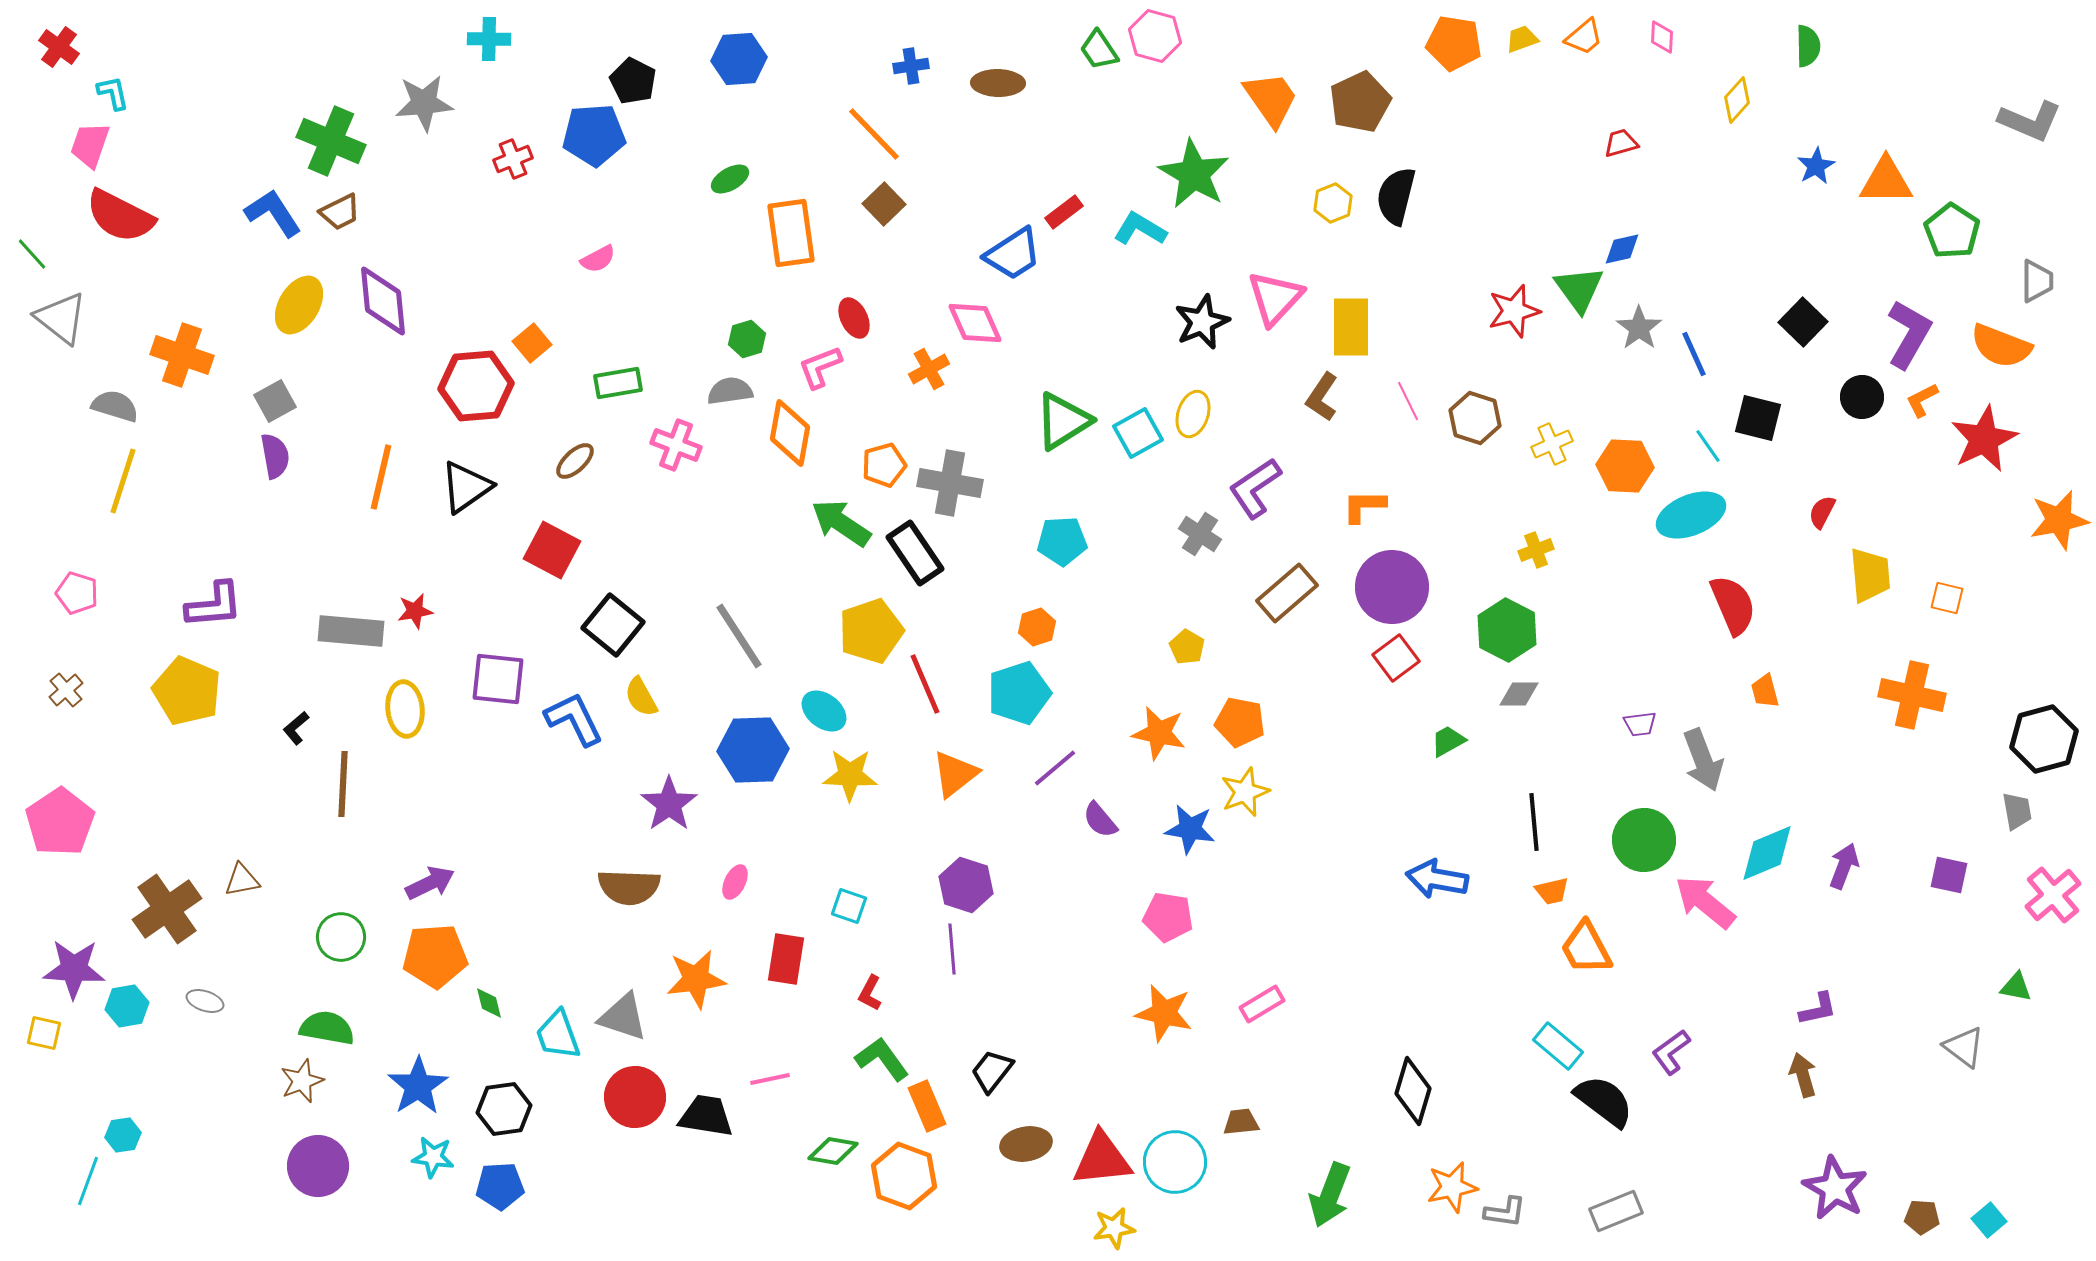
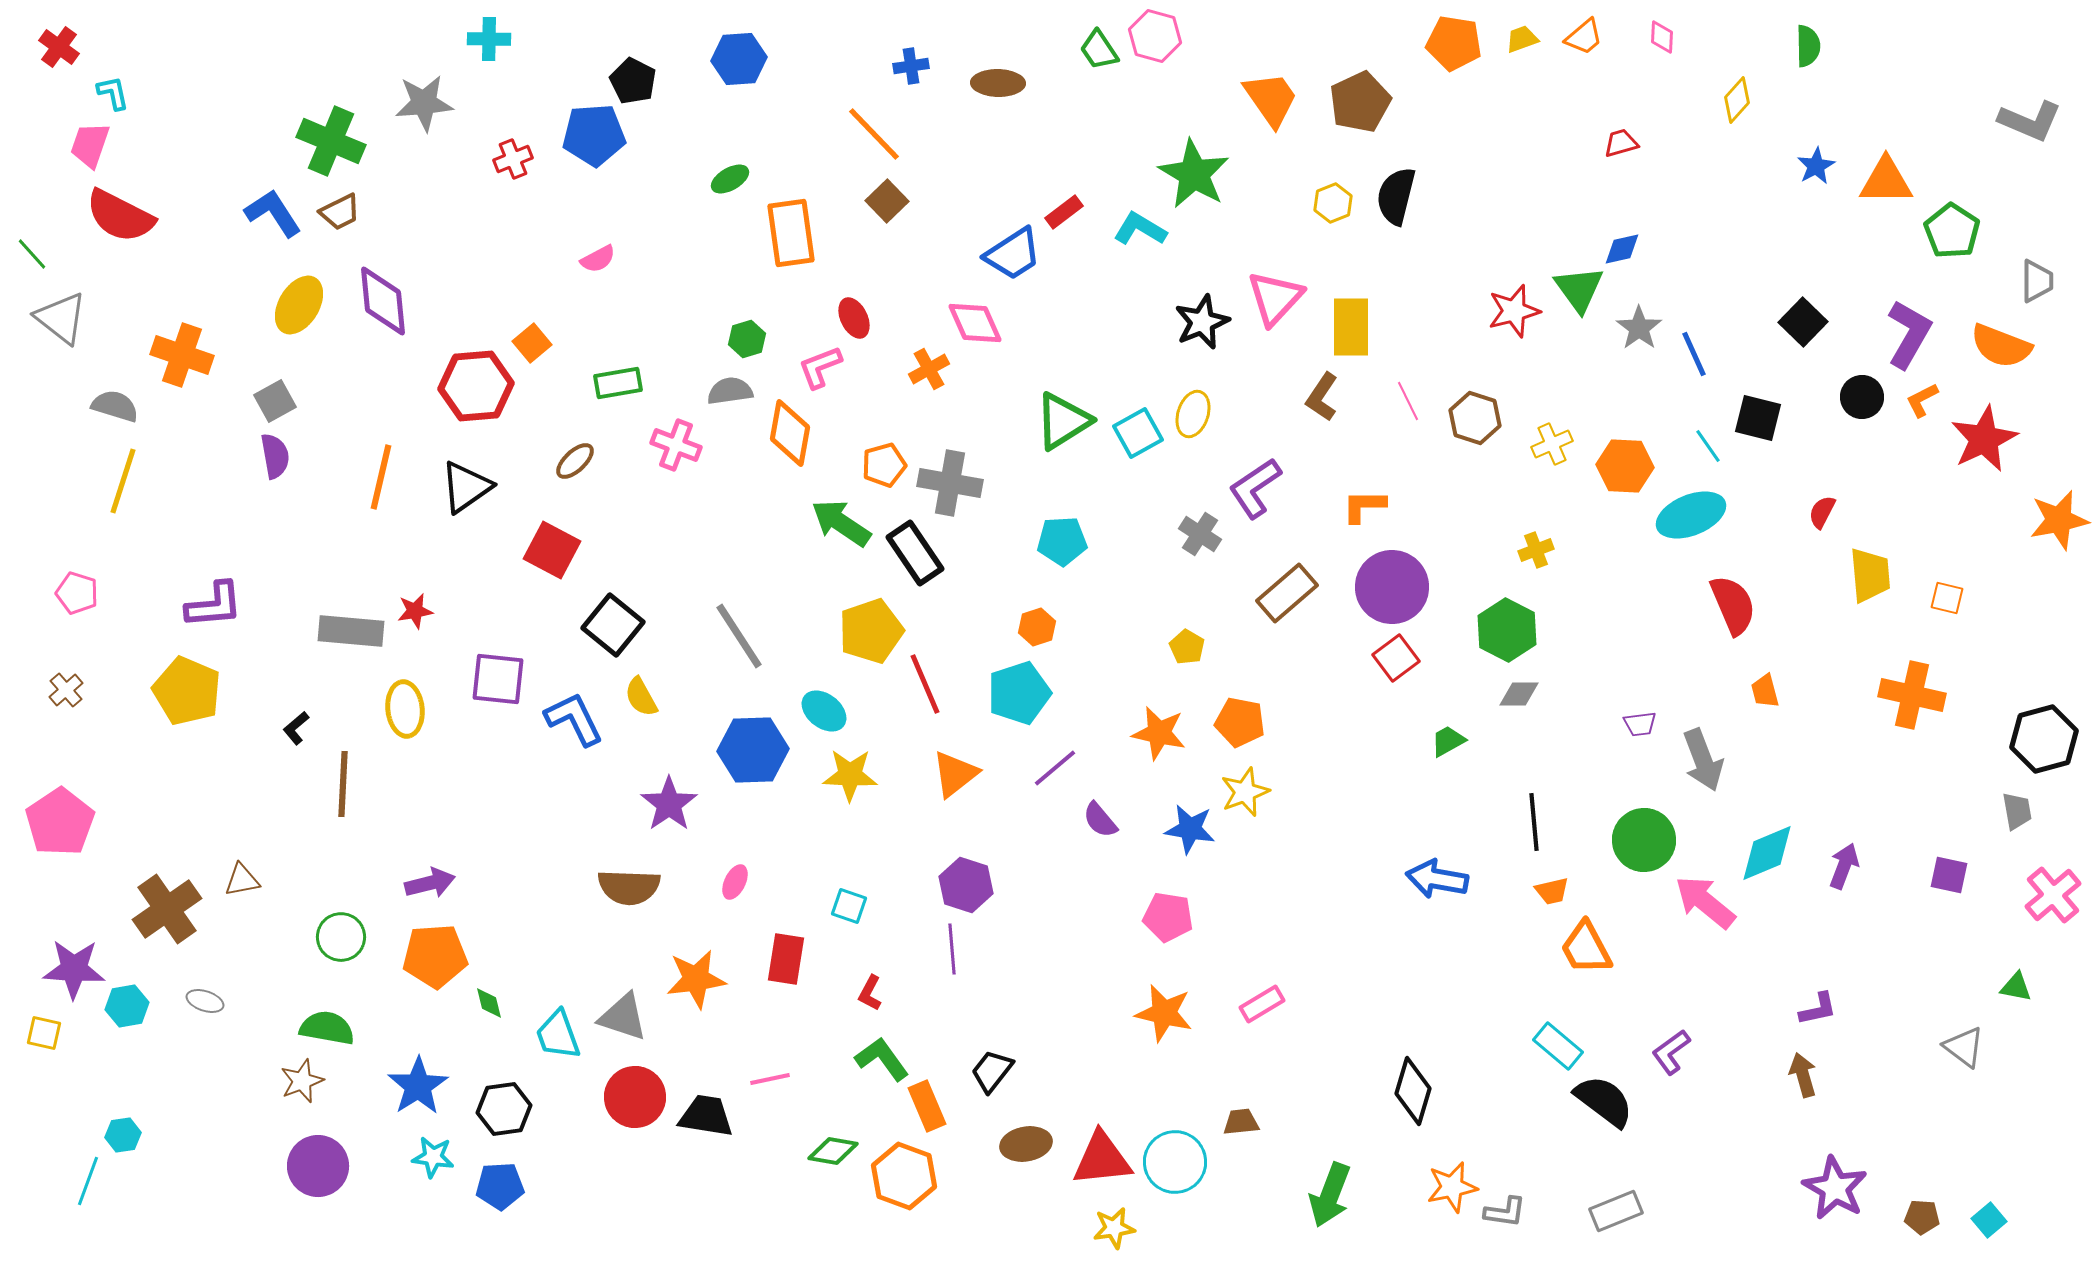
brown square at (884, 204): moved 3 px right, 3 px up
purple arrow at (430, 883): rotated 12 degrees clockwise
